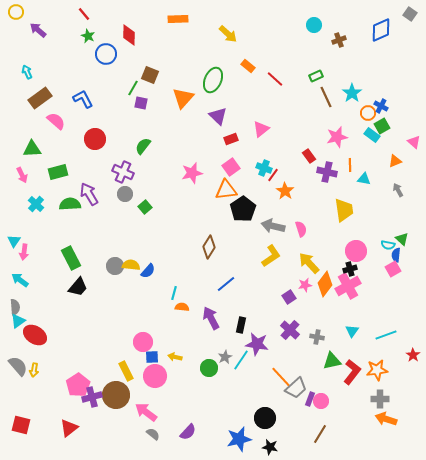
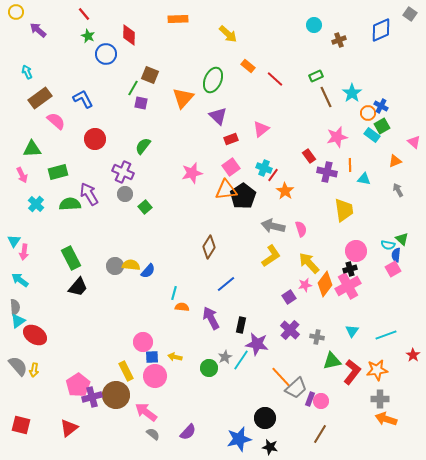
black pentagon at (243, 209): moved 13 px up
